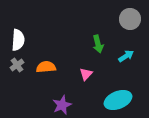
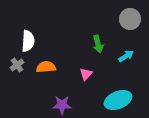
white semicircle: moved 10 px right, 1 px down
purple star: rotated 24 degrees clockwise
